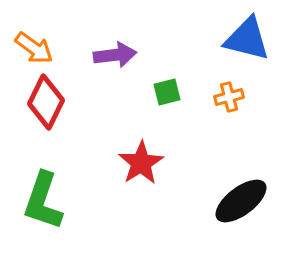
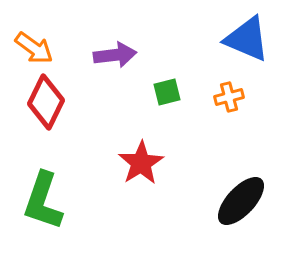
blue triangle: rotated 9 degrees clockwise
black ellipse: rotated 10 degrees counterclockwise
